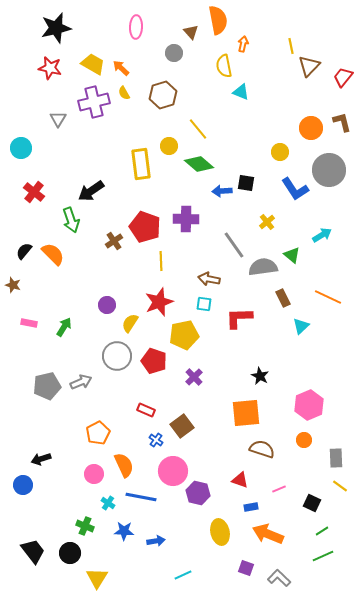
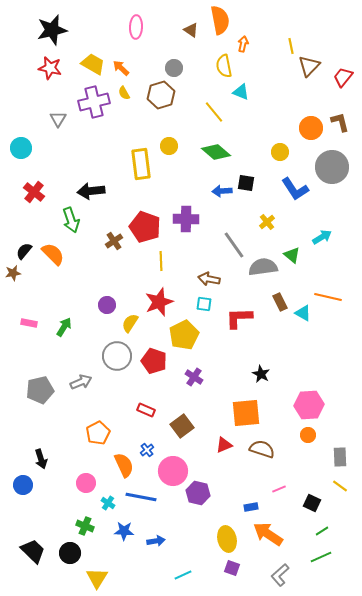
orange semicircle at (218, 20): moved 2 px right
black star at (56, 28): moved 4 px left, 2 px down
brown triangle at (191, 32): moved 2 px up; rotated 14 degrees counterclockwise
gray circle at (174, 53): moved 15 px down
brown hexagon at (163, 95): moved 2 px left
brown L-shape at (342, 122): moved 2 px left
yellow line at (198, 129): moved 16 px right, 17 px up
green diamond at (199, 164): moved 17 px right, 12 px up
gray circle at (329, 170): moved 3 px right, 3 px up
black arrow at (91, 191): rotated 28 degrees clockwise
cyan arrow at (322, 235): moved 2 px down
brown star at (13, 285): moved 12 px up; rotated 28 degrees counterclockwise
orange line at (328, 297): rotated 12 degrees counterclockwise
brown rectangle at (283, 298): moved 3 px left, 4 px down
cyan triangle at (301, 326): moved 2 px right, 13 px up; rotated 48 degrees counterclockwise
yellow pentagon at (184, 335): rotated 16 degrees counterclockwise
black star at (260, 376): moved 1 px right, 2 px up
purple cross at (194, 377): rotated 12 degrees counterclockwise
gray pentagon at (47, 386): moved 7 px left, 4 px down
pink hexagon at (309, 405): rotated 20 degrees clockwise
blue cross at (156, 440): moved 9 px left, 10 px down; rotated 16 degrees clockwise
orange circle at (304, 440): moved 4 px right, 5 px up
gray rectangle at (336, 458): moved 4 px right, 1 px up
black arrow at (41, 459): rotated 90 degrees counterclockwise
pink circle at (94, 474): moved 8 px left, 9 px down
red triangle at (240, 480): moved 16 px left, 35 px up; rotated 42 degrees counterclockwise
yellow ellipse at (220, 532): moved 7 px right, 7 px down
orange arrow at (268, 534): rotated 12 degrees clockwise
black trapezoid at (33, 551): rotated 8 degrees counterclockwise
green line at (323, 556): moved 2 px left, 1 px down
purple square at (246, 568): moved 14 px left
gray L-shape at (279, 578): moved 1 px right, 3 px up; rotated 85 degrees counterclockwise
